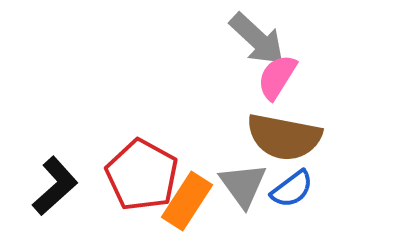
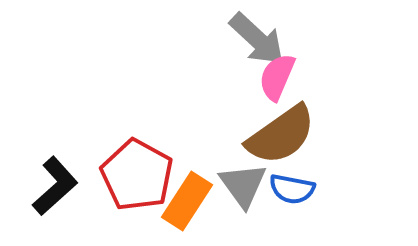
pink semicircle: rotated 9 degrees counterclockwise
brown semicircle: moved 3 px left, 2 px up; rotated 46 degrees counterclockwise
red pentagon: moved 5 px left
blue semicircle: rotated 48 degrees clockwise
